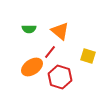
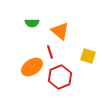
green semicircle: moved 3 px right, 6 px up
red line: rotated 56 degrees counterclockwise
red hexagon: rotated 20 degrees clockwise
